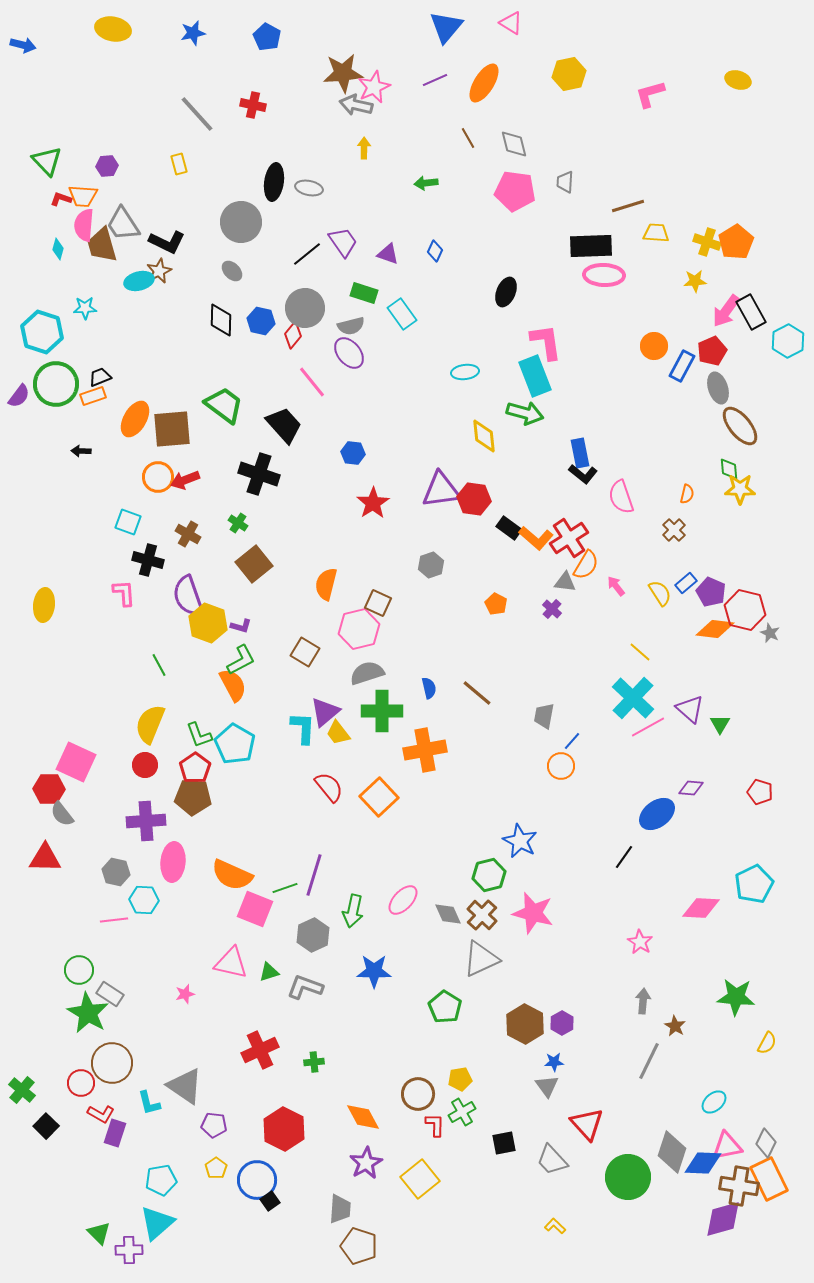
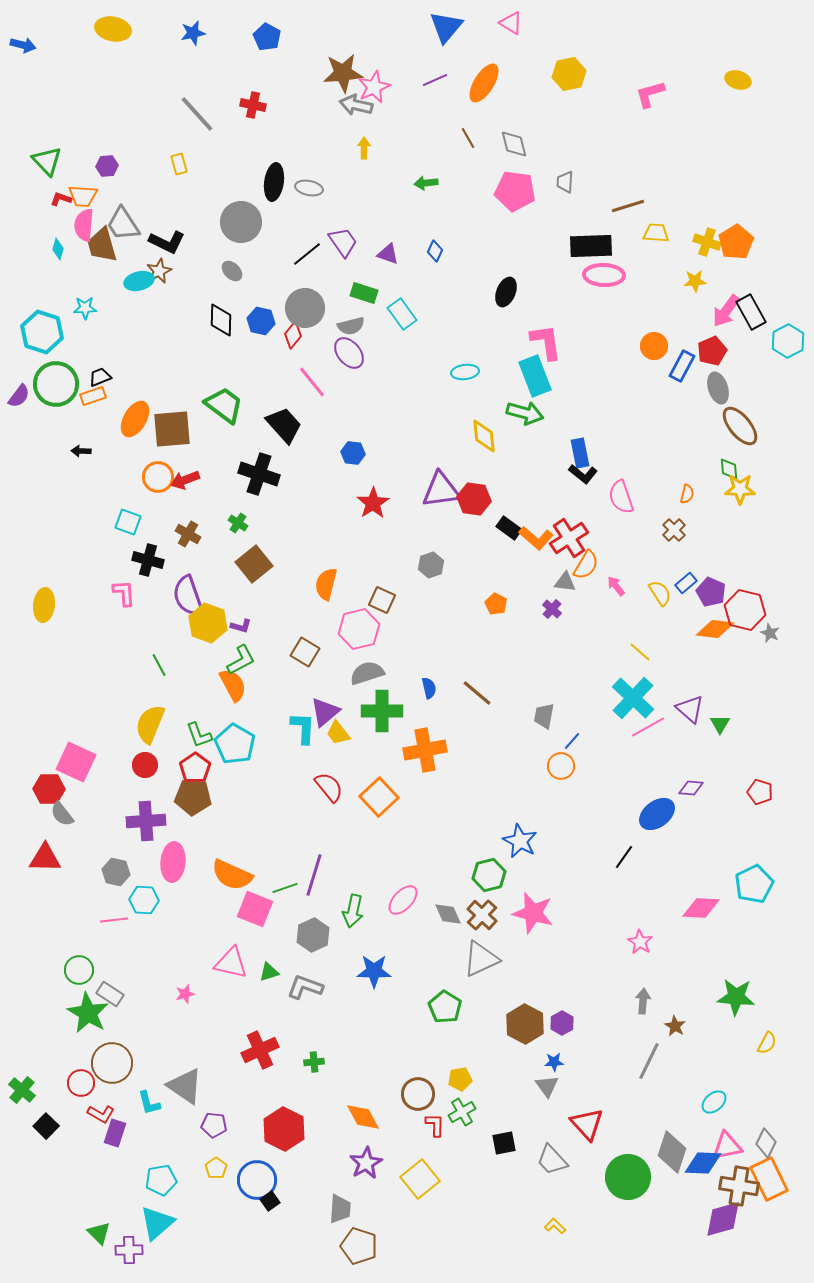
brown square at (378, 603): moved 4 px right, 3 px up
